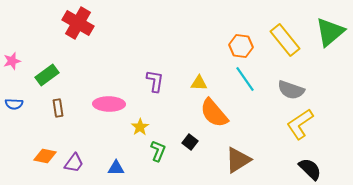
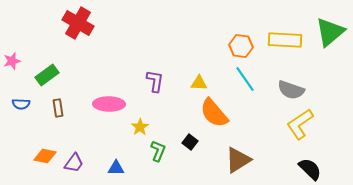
yellow rectangle: rotated 48 degrees counterclockwise
blue semicircle: moved 7 px right
